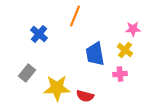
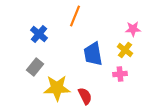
blue trapezoid: moved 2 px left
gray rectangle: moved 8 px right, 6 px up
red semicircle: rotated 132 degrees counterclockwise
